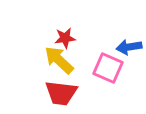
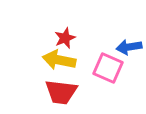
red star: rotated 15 degrees counterclockwise
yellow arrow: rotated 32 degrees counterclockwise
red trapezoid: moved 1 px up
